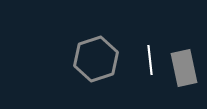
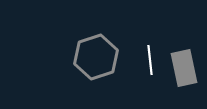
gray hexagon: moved 2 px up
